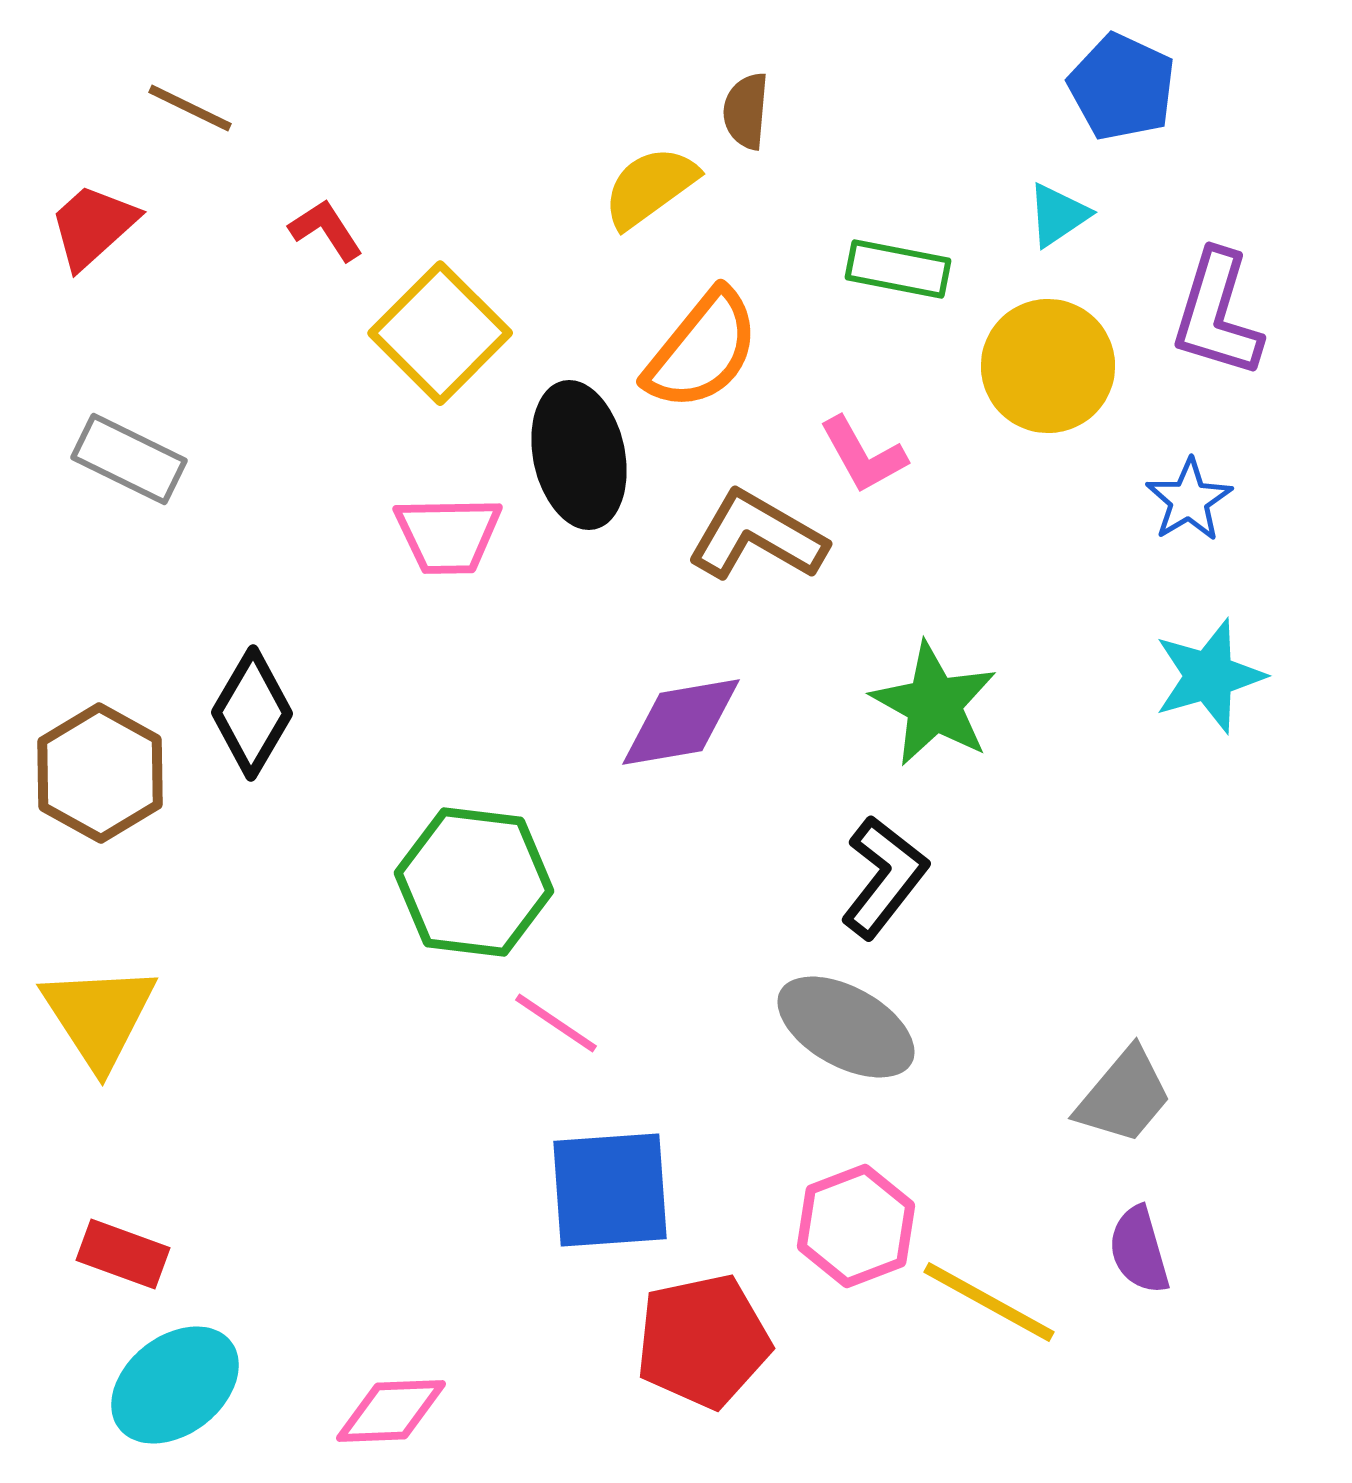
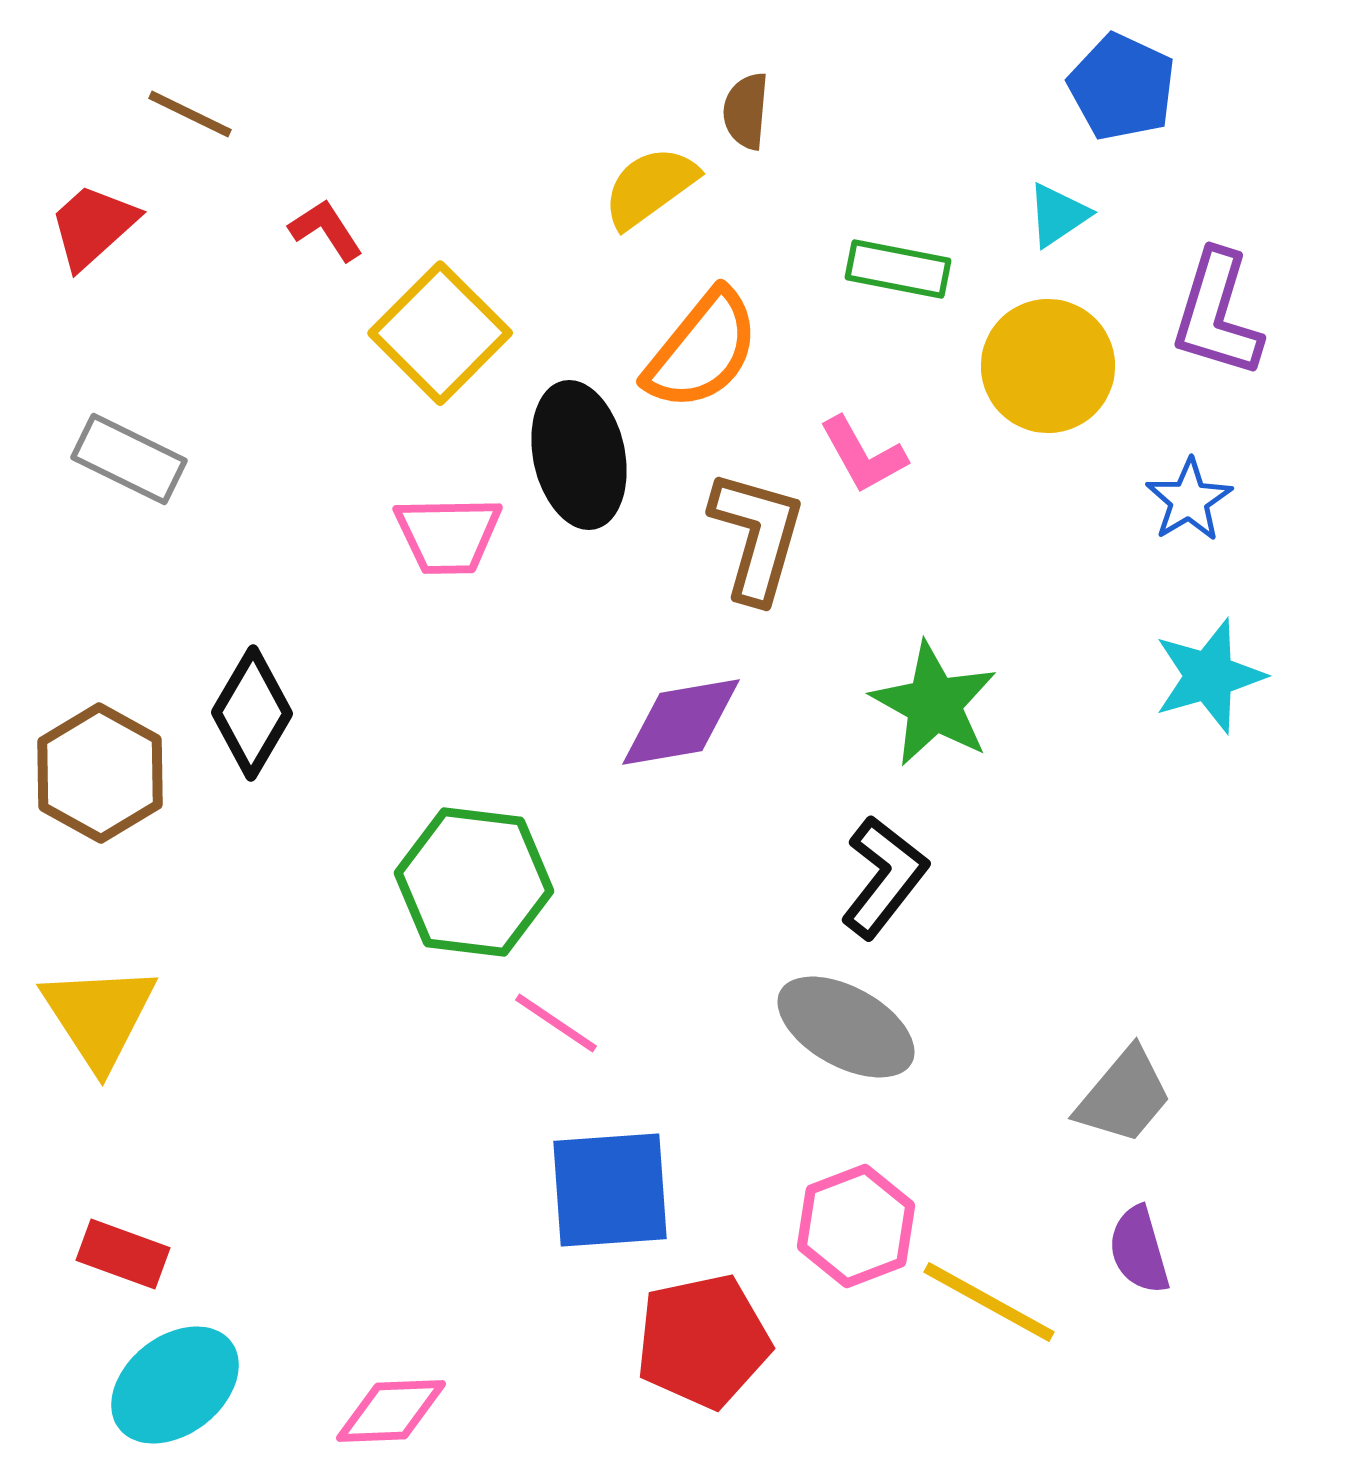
brown line: moved 6 px down
brown L-shape: rotated 76 degrees clockwise
